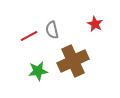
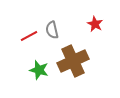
green star: moved 1 px right, 1 px up; rotated 24 degrees clockwise
